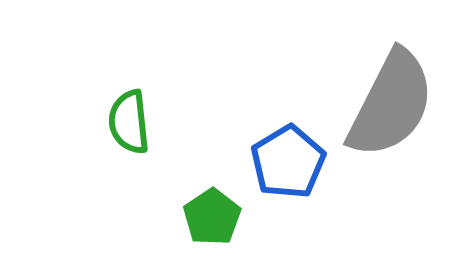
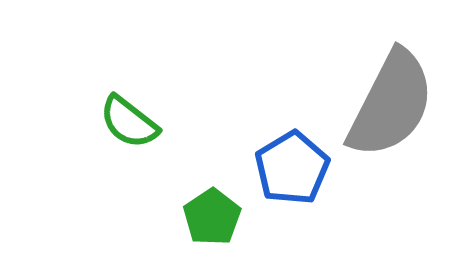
green semicircle: rotated 46 degrees counterclockwise
blue pentagon: moved 4 px right, 6 px down
